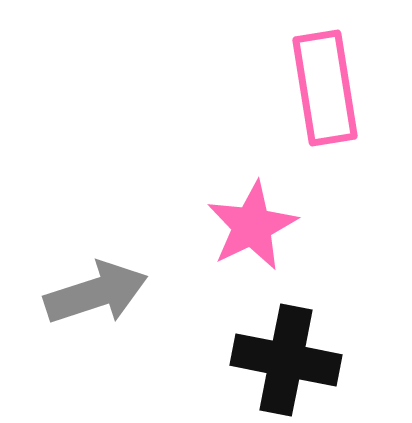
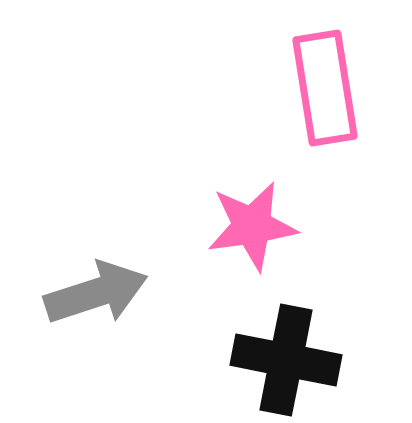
pink star: rotated 18 degrees clockwise
